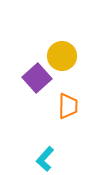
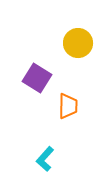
yellow circle: moved 16 px right, 13 px up
purple square: rotated 16 degrees counterclockwise
